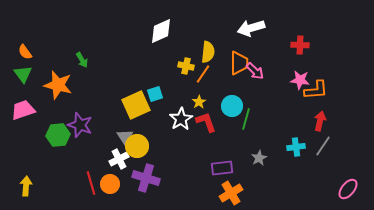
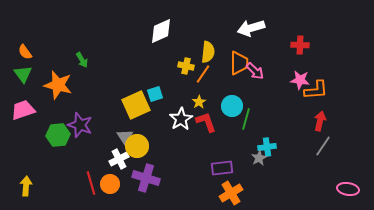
cyan cross: moved 29 px left
pink ellipse: rotated 60 degrees clockwise
